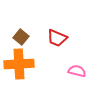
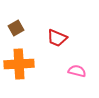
brown square: moved 5 px left, 9 px up; rotated 21 degrees clockwise
